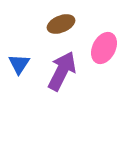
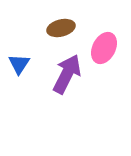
brown ellipse: moved 4 px down; rotated 8 degrees clockwise
purple arrow: moved 5 px right, 3 px down
